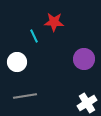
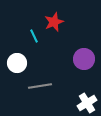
red star: rotated 24 degrees counterclockwise
white circle: moved 1 px down
gray line: moved 15 px right, 10 px up
